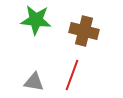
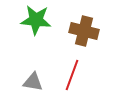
gray triangle: moved 1 px left
